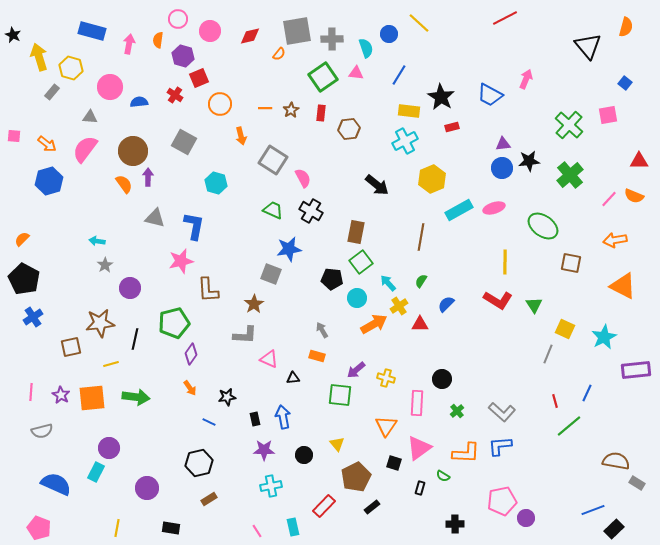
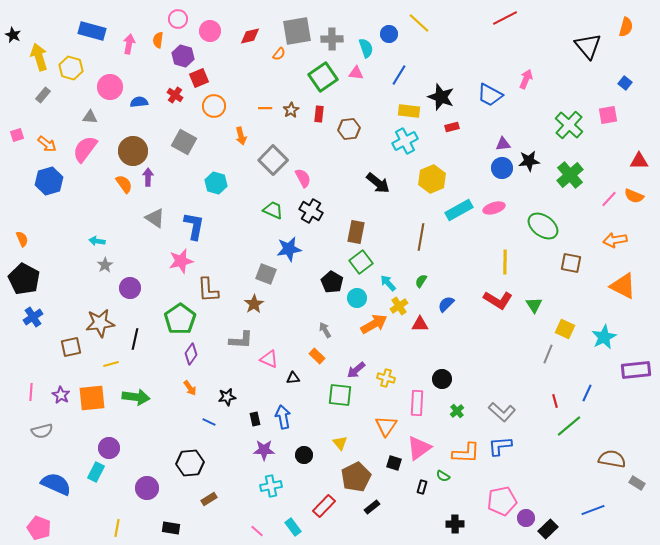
gray rectangle at (52, 92): moved 9 px left, 3 px down
black star at (441, 97): rotated 12 degrees counterclockwise
orange circle at (220, 104): moved 6 px left, 2 px down
red rectangle at (321, 113): moved 2 px left, 1 px down
pink square at (14, 136): moved 3 px right, 1 px up; rotated 24 degrees counterclockwise
gray square at (273, 160): rotated 12 degrees clockwise
black arrow at (377, 185): moved 1 px right, 2 px up
gray triangle at (155, 218): rotated 20 degrees clockwise
orange semicircle at (22, 239): rotated 112 degrees clockwise
gray square at (271, 274): moved 5 px left
black pentagon at (332, 279): moved 3 px down; rotated 25 degrees clockwise
green pentagon at (174, 323): moved 6 px right, 4 px up; rotated 20 degrees counterclockwise
gray arrow at (322, 330): moved 3 px right
gray L-shape at (245, 335): moved 4 px left, 5 px down
orange rectangle at (317, 356): rotated 28 degrees clockwise
yellow triangle at (337, 444): moved 3 px right, 1 px up
brown semicircle at (616, 461): moved 4 px left, 2 px up
black hexagon at (199, 463): moved 9 px left; rotated 8 degrees clockwise
black rectangle at (420, 488): moved 2 px right, 1 px up
cyan rectangle at (293, 527): rotated 24 degrees counterclockwise
black rectangle at (614, 529): moved 66 px left
pink line at (257, 531): rotated 16 degrees counterclockwise
